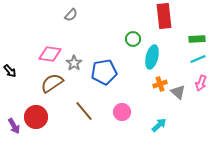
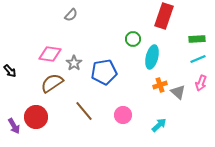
red rectangle: rotated 25 degrees clockwise
orange cross: moved 1 px down
pink circle: moved 1 px right, 3 px down
